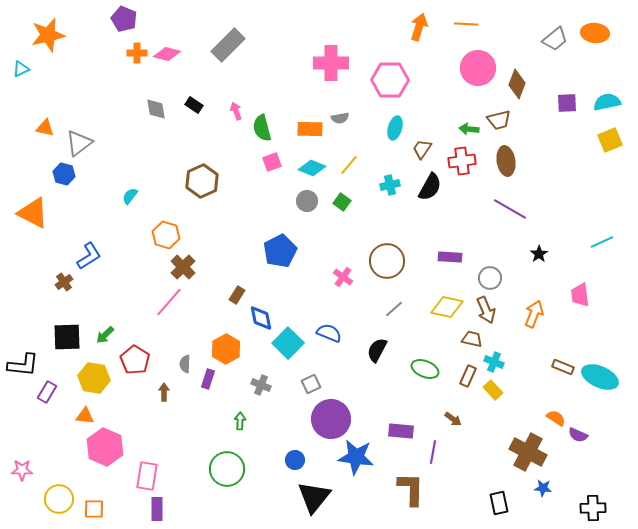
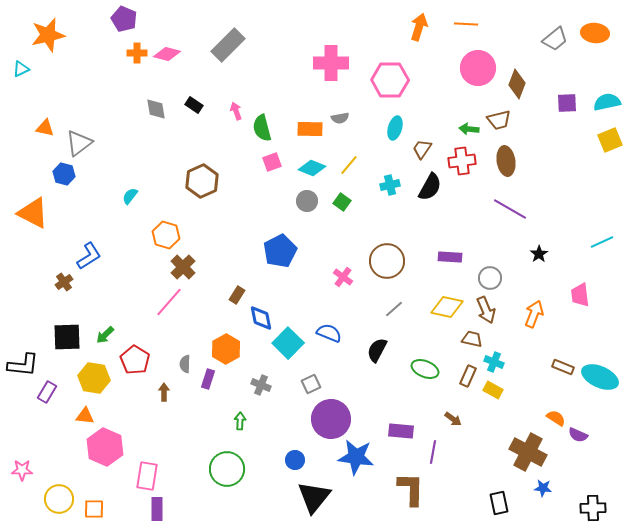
yellow rectangle at (493, 390): rotated 18 degrees counterclockwise
